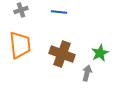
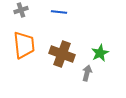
orange trapezoid: moved 4 px right
